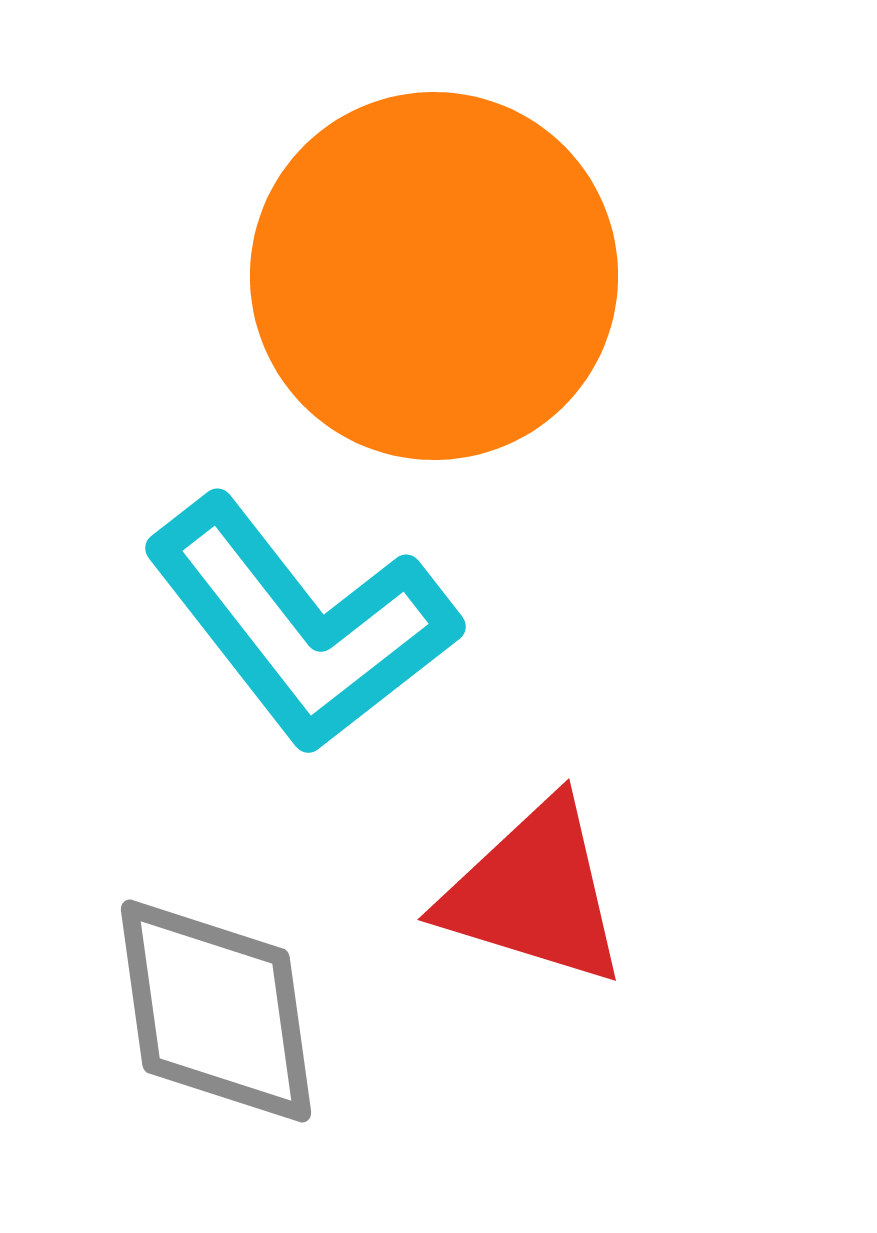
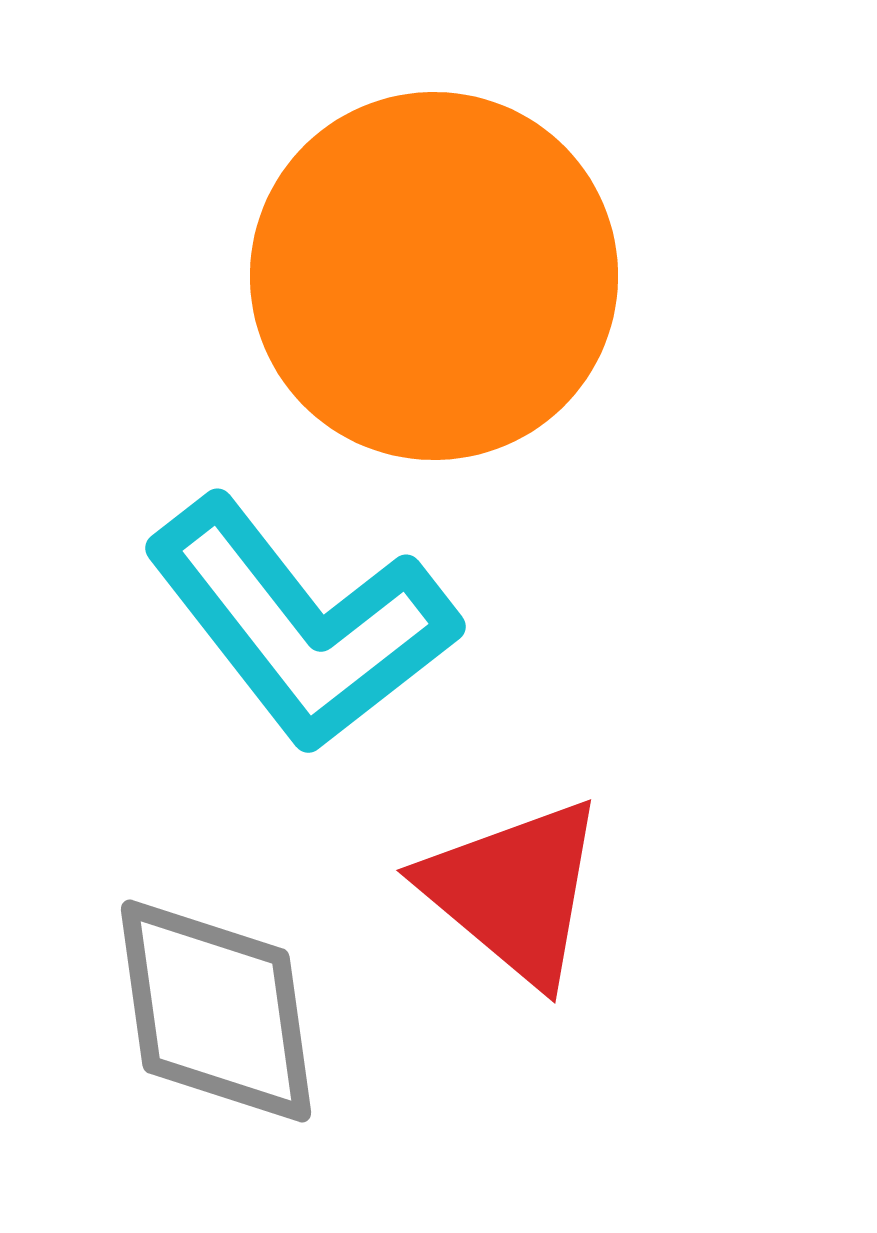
red triangle: moved 20 px left, 2 px up; rotated 23 degrees clockwise
